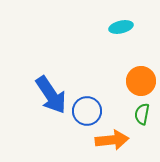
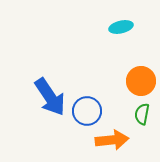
blue arrow: moved 1 px left, 2 px down
